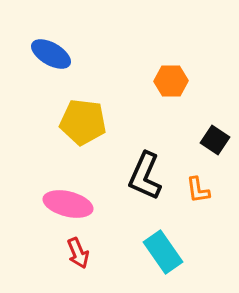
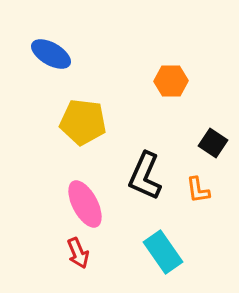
black square: moved 2 px left, 3 px down
pink ellipse: moved 17 px right; rotated 48 degrees clockwise
